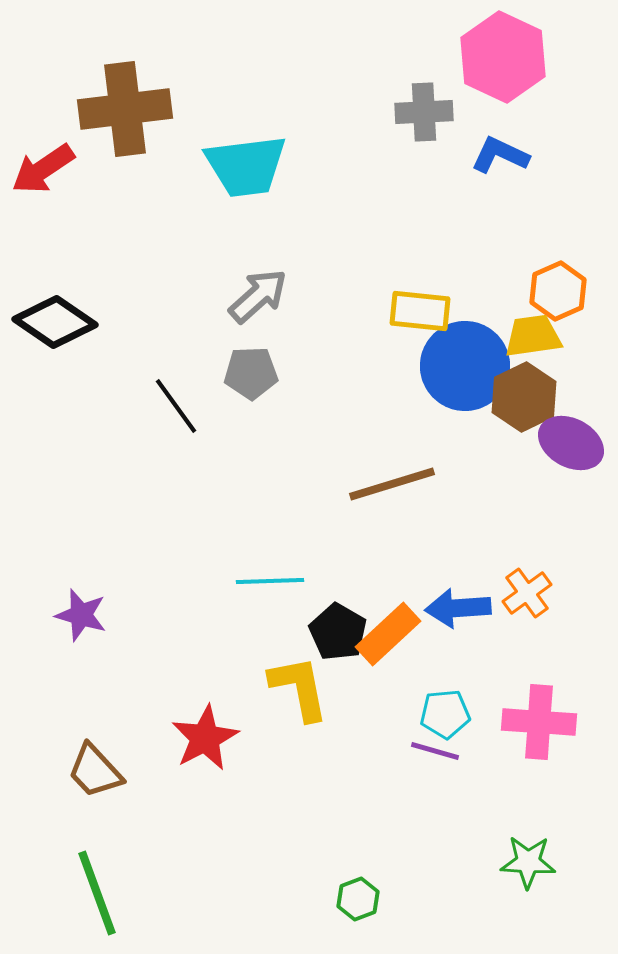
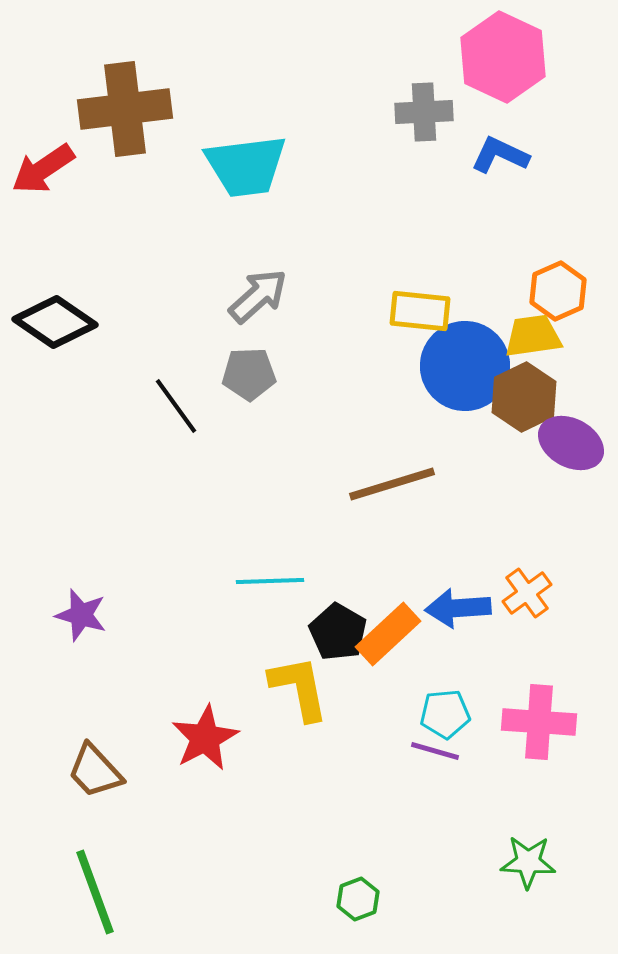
gray pentagon: moved 2 px left, 1 px down
green line: moved 2 px left, 1 px up
